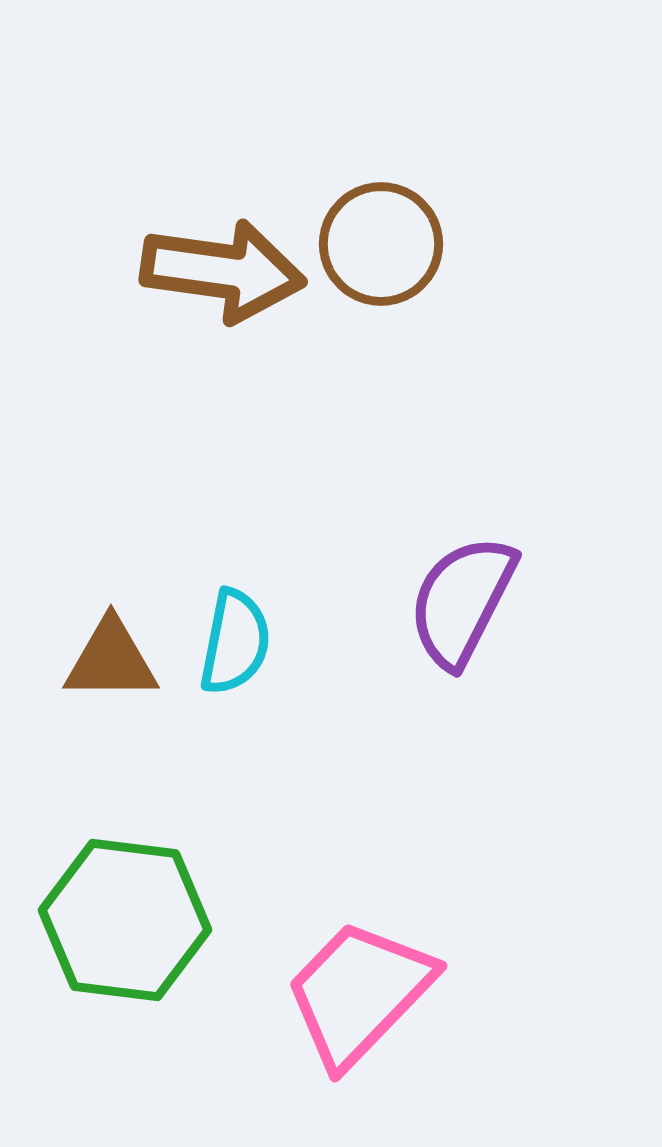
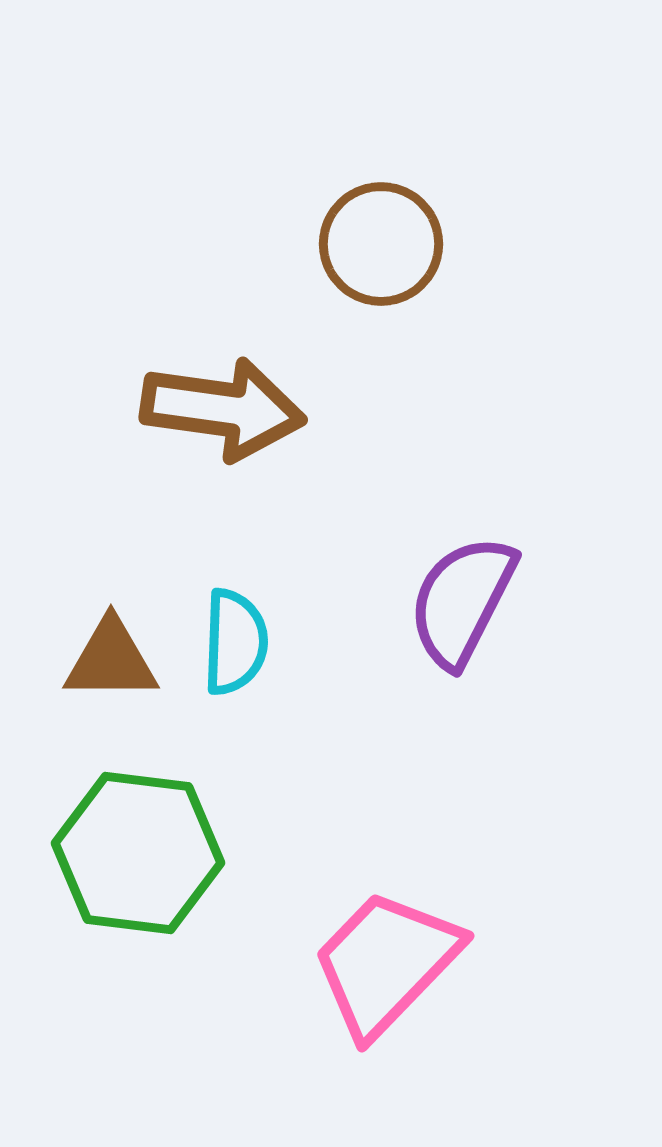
brown arrow: moved 138 px down
cyan semicircle: rotated 9 degrees counterclockwise
green hexagon: moved 13 px right, 67 px up
pink trapezoid: moved 27 px right, 30 px up
